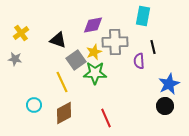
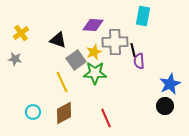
purple diamond: rotated 15 degrees clockwise
black line: moved 20 px left, 3 px down
blue star: moved 1 px right
cyan circle: moved 1 px left, 7 px down
